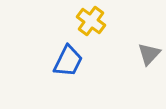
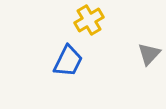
yellow cross: moved 2 px left, 1 px up; rotated 24 degrees clockwise
